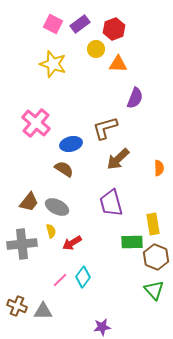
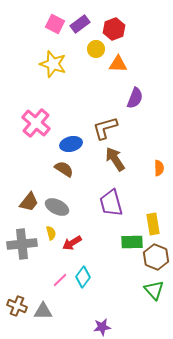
pink square: moved 2 px right
brown arrow: moved 3 px left; rotated 100 degrees clockwise
yellow semicircle: moved 2 px down
